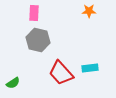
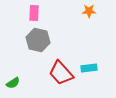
cyan rectangle: moved 1 px left
